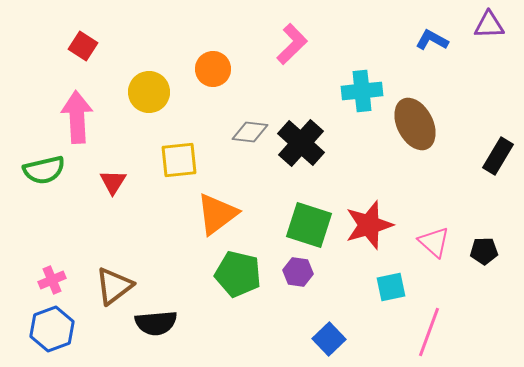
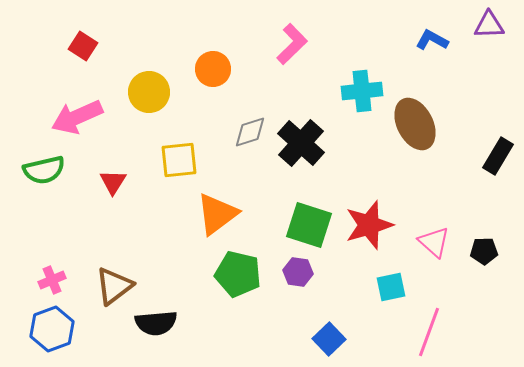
pink arrow: rotated 111 degrees counterclockwise
gray diamond: rotated 24 degrees counterclockwise
